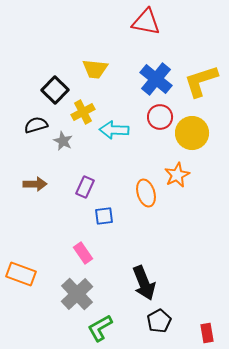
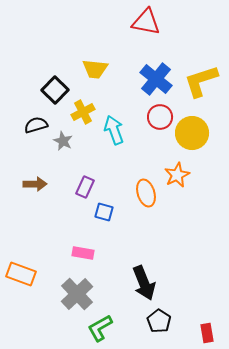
cyan arrow: rotated 68 degrees clockwise
blue square: moved 4 px up; rotated 24 degrees clockwise
pink rectangle: rotated 45 degrees counterclockwise
black pentagon: rotated 10 degrees counterclockwise
